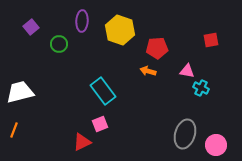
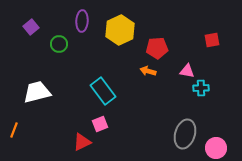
yellow hexagon: rotated 16 degrees clockwise
red square: moved 1 px right
cyan cross: rotated 28 degrees counterclockwise
white trapezoid: moved 17 px right
pink circle: moved 3 px down
